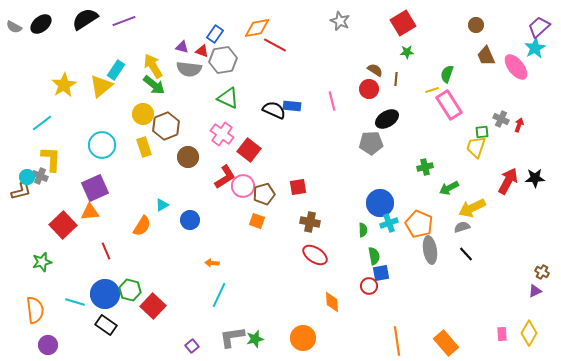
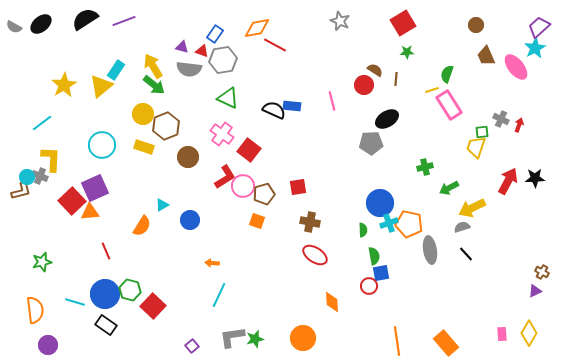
red circle at (369, 89): moved 5 px left, 4 px up
yellow rectangle at (144, 147): rotated 54 degrees counterclockwise
orange pentagon at (419, 224): moved 10 px left; rotated 12 degrees counterclockwise
red square at (63, 225): moved 9 px right, 24 px up
